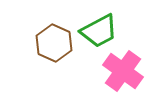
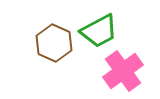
pink cross: rotated 18 degrees clockwise
